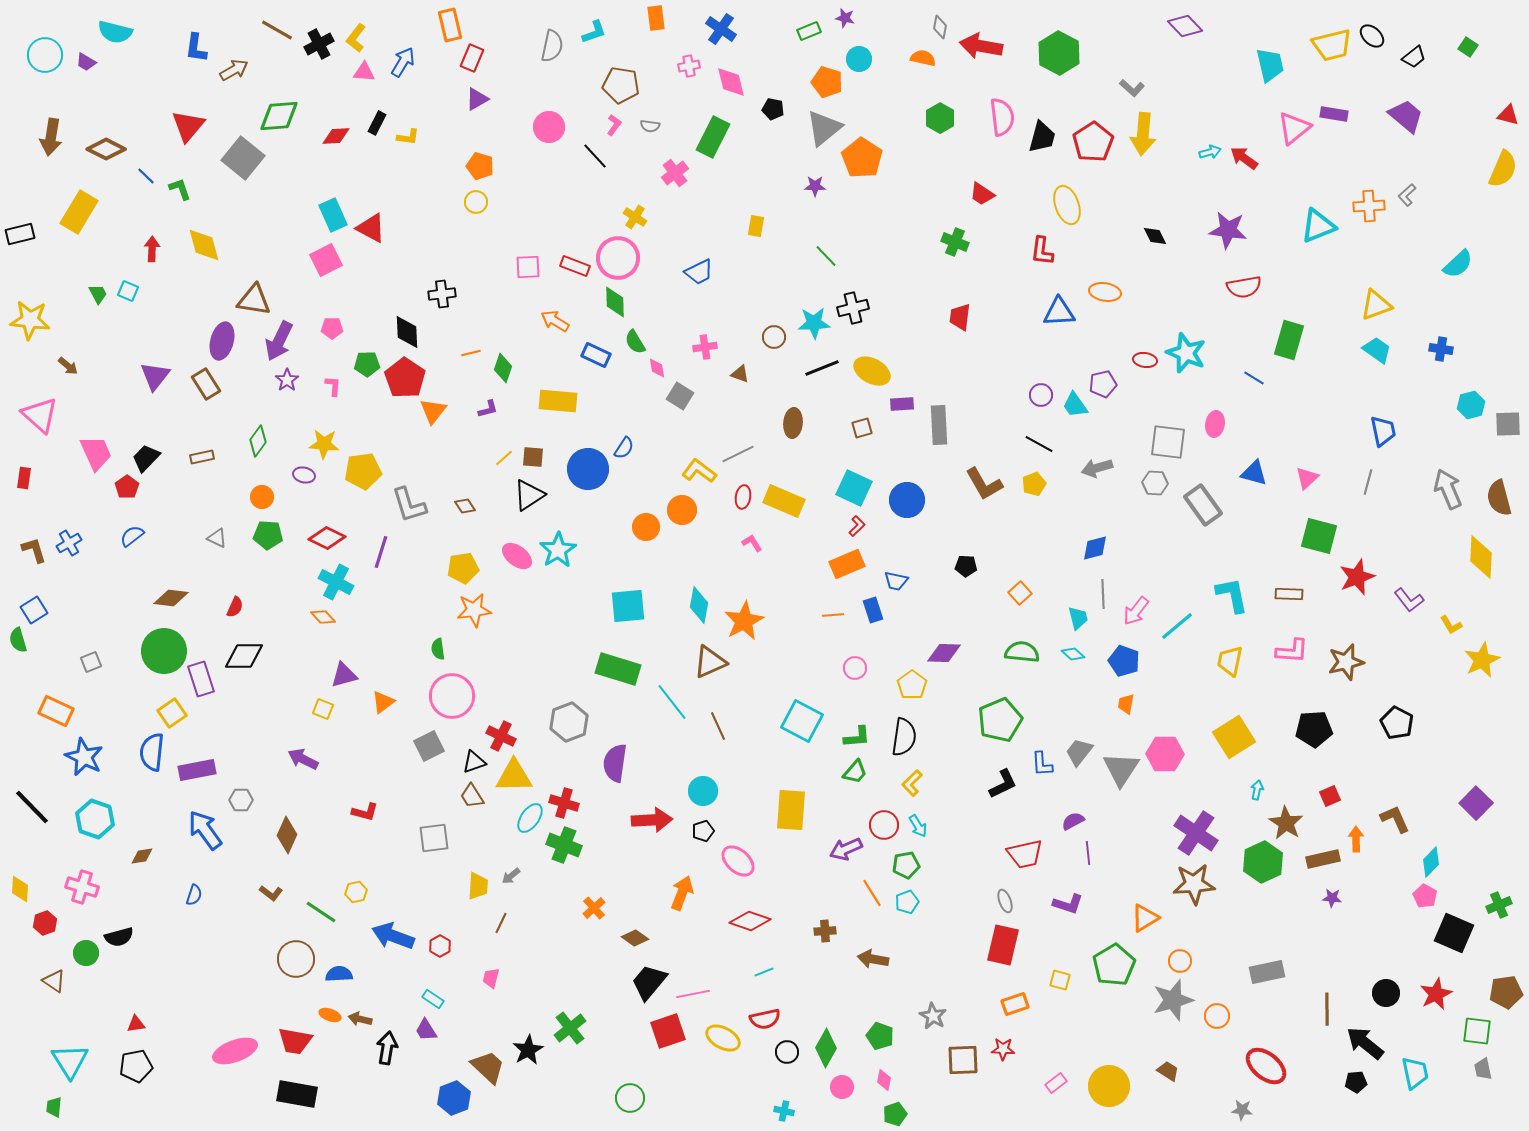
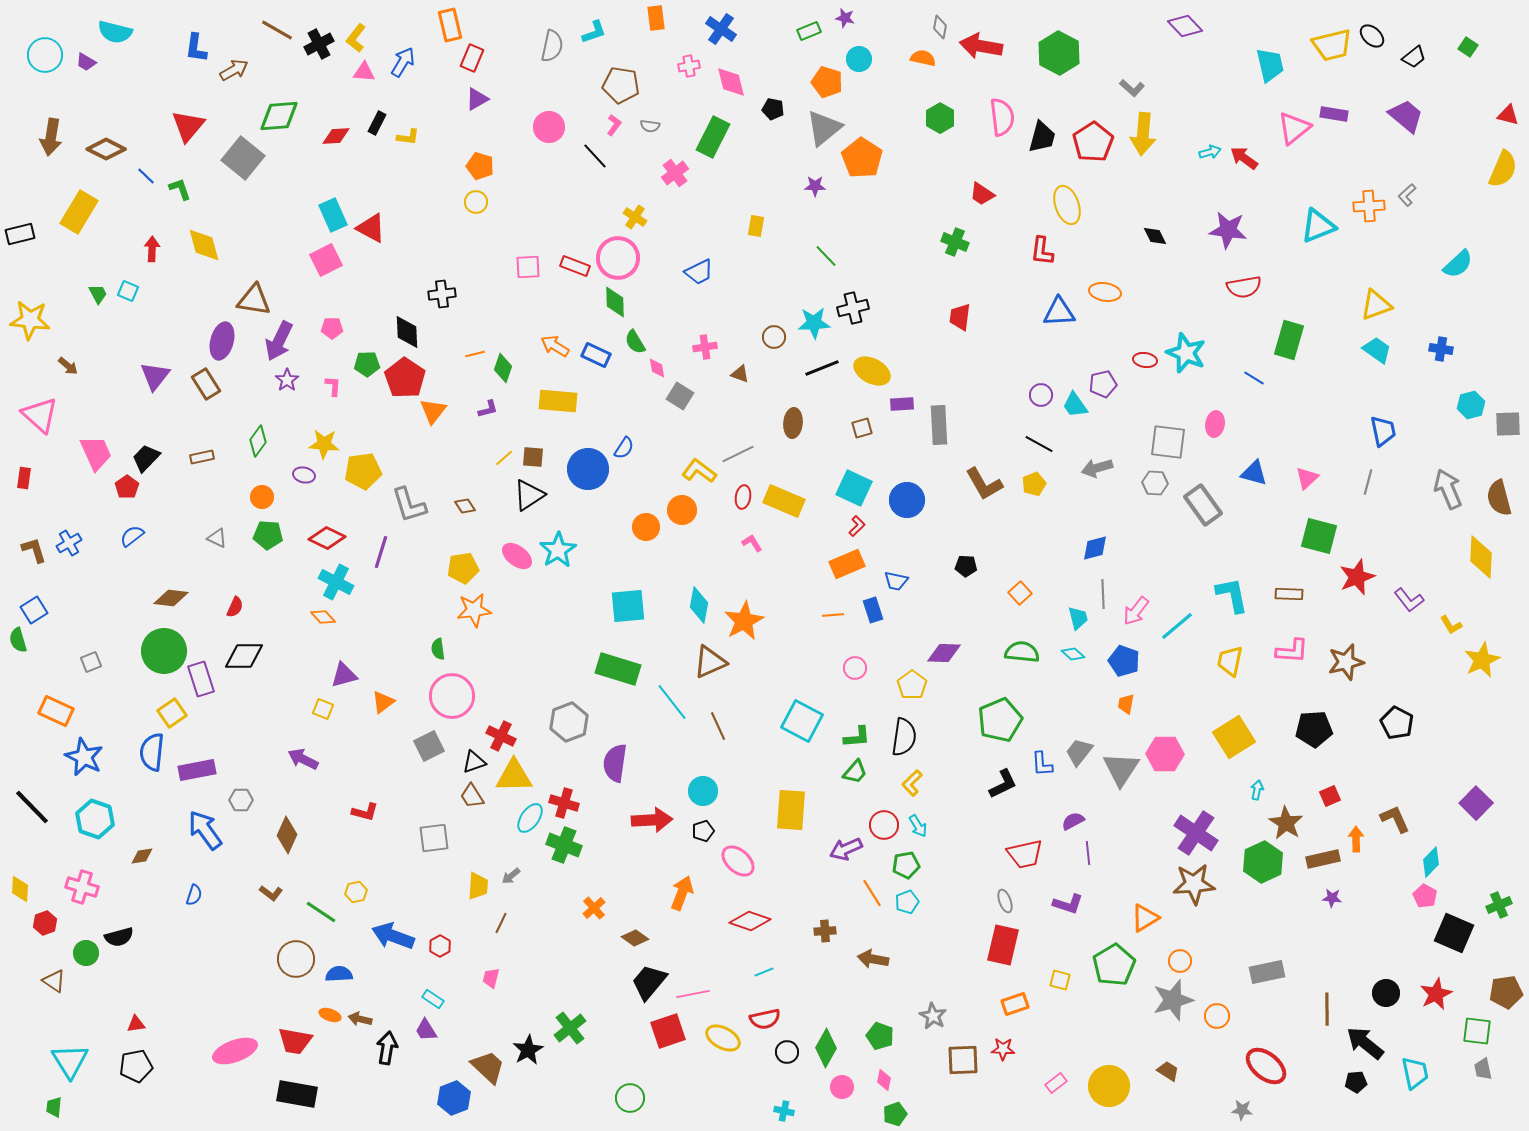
orange arrow at (555, 321): moved 25 px down
orange line at (471, 353): moved 4 px right, 1 px down
